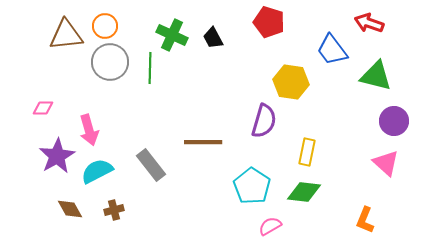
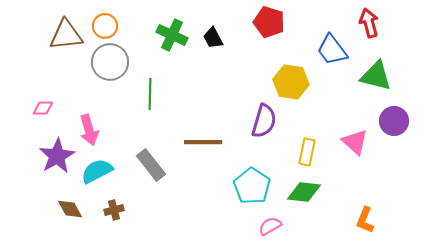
red arrow: rotated 56 degrees clockwise
green line: moved 26 px down
pink triangle: moved 31 px left, 21 px up
